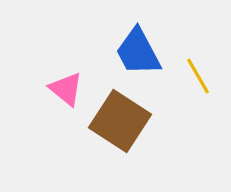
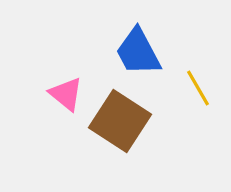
yellow line: moved 12 px down
pink triangle: moved 5 px down
